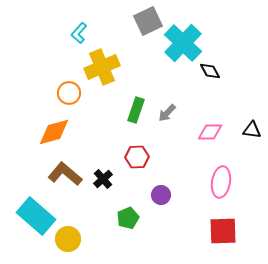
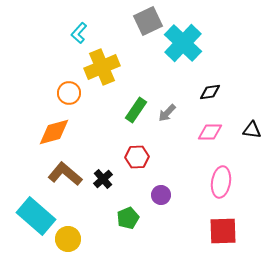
black diamond: moved 21 px down; rotated 70 degrees counterclockwise
green rectangle: rotated 15 degrees clockwise
